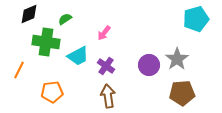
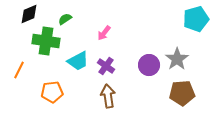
green cross: moved 1 px up
cyan trapezoid: moved 5 px down
